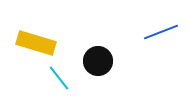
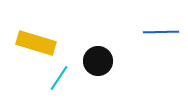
blue line: rotated 20 degrees clockwise
cyan line: rotated 72 degrees clockwise
